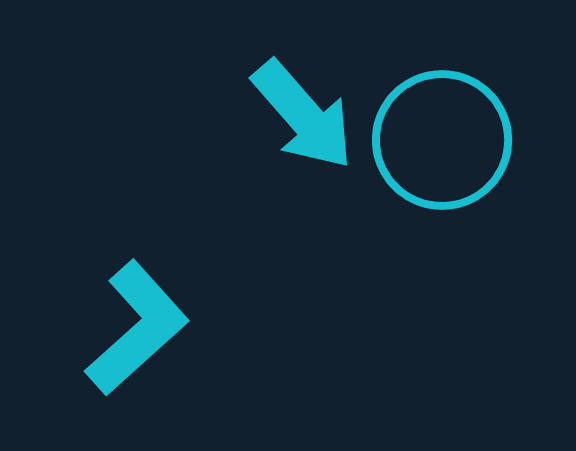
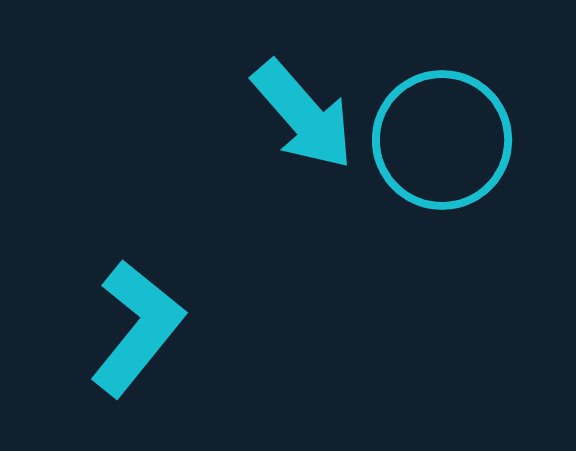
cyan L-shape: rotated 9 degrees counterclockwise
